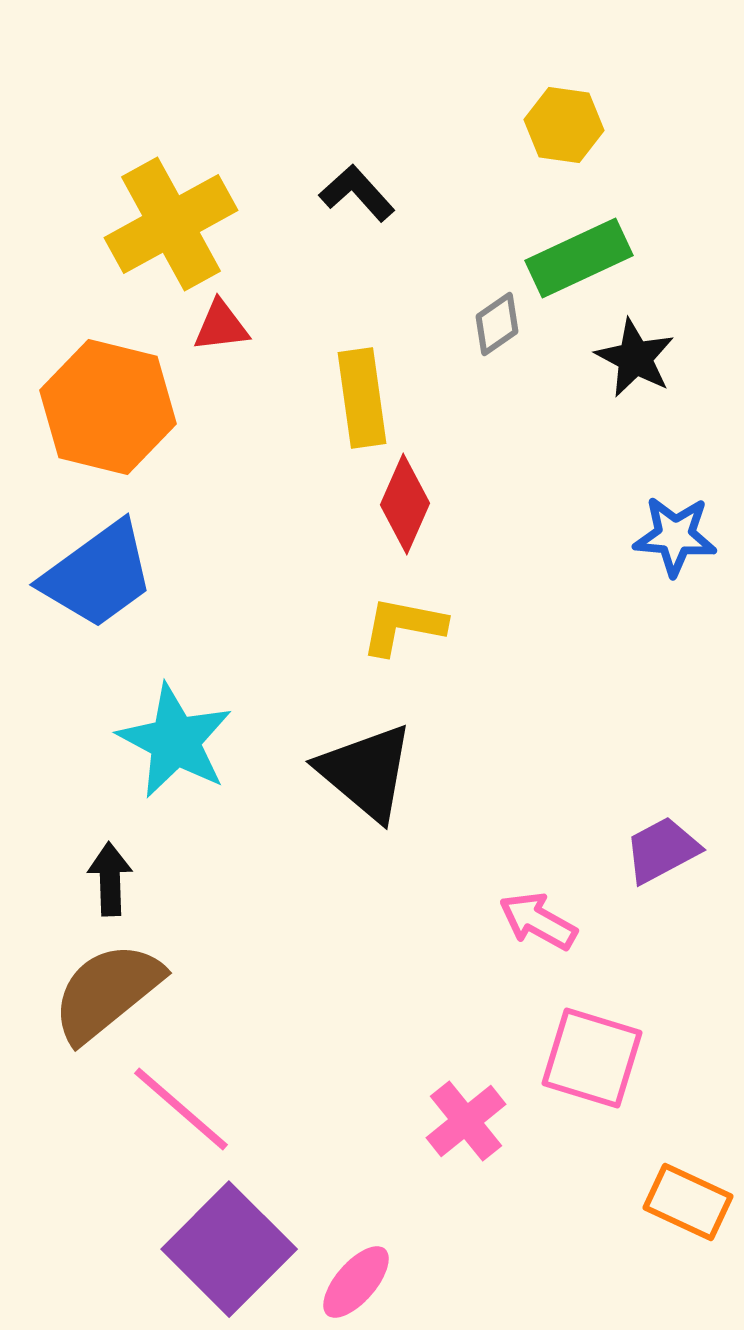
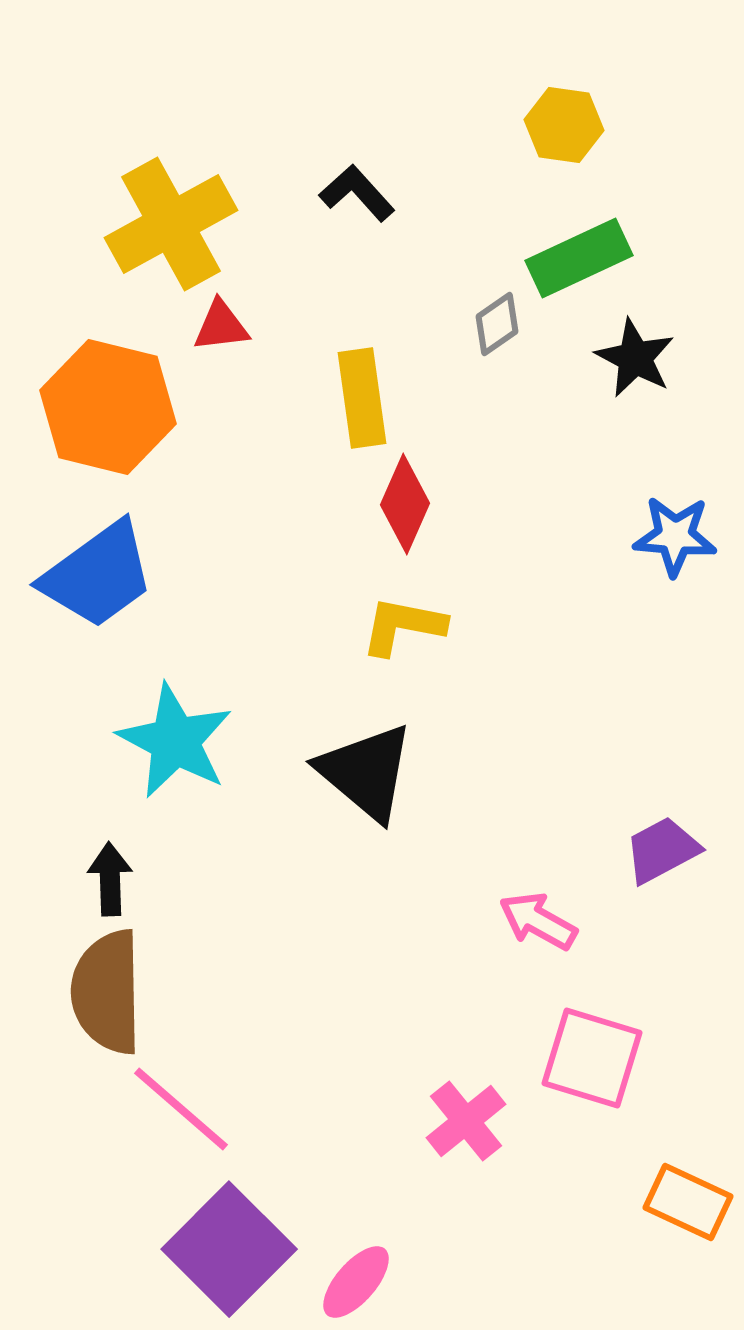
brown semicircle: rotated 52 degrees counterclockwise
